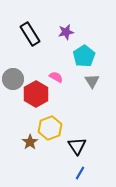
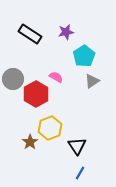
black rectangle: rotated 25 degrees counterclockwise
gray triangle: rotated 28 degrees clockwise
